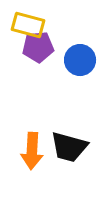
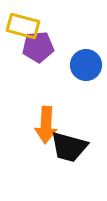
yellow rectangle: moved 5 px left, 1 px down
blue circle: moved 6 px right, 5 px down
orange arrow: moved 14 px right, 26 px up
